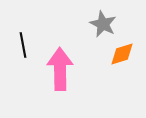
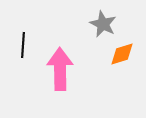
black line: rotated 15 degrees clockwise
